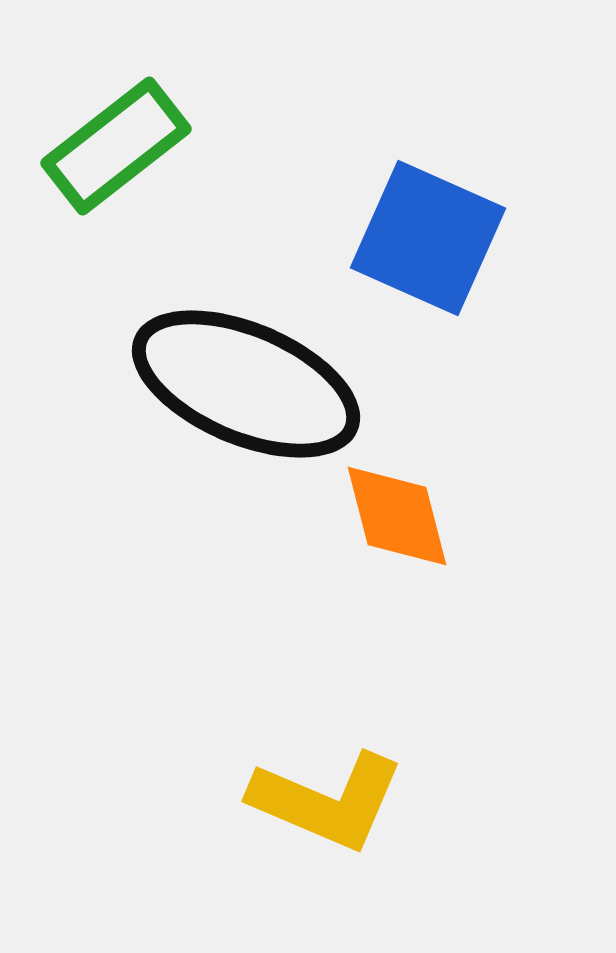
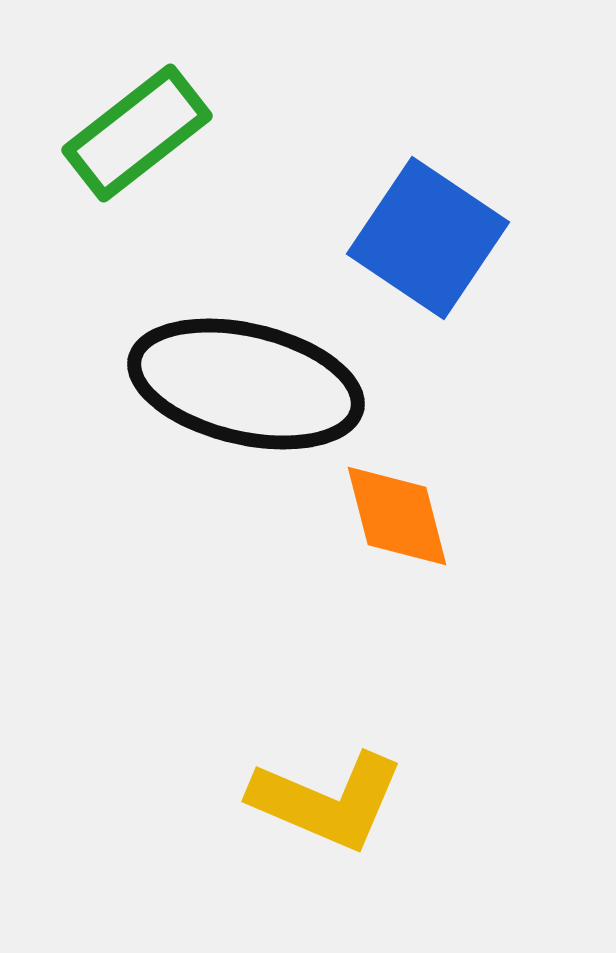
green rectangle: moved 21 px right, 13 px up
blue square: rotated 10 degrees clockwise
black ellipse: rotated 10 degrees counterclockwise
